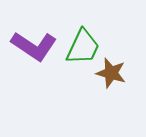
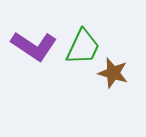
brown star: moved 2 px right
